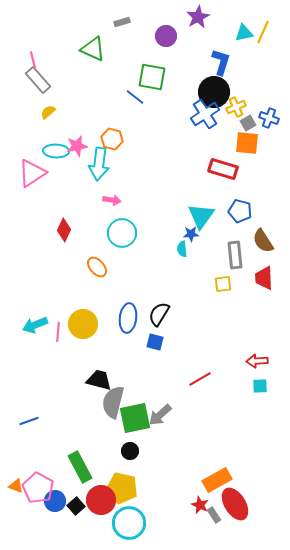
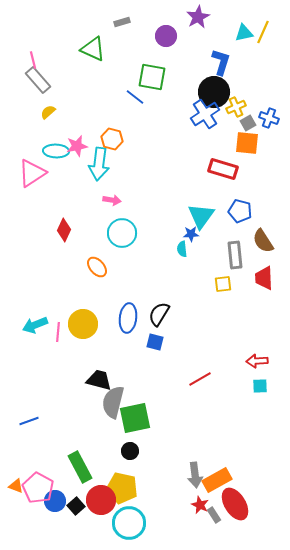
gray arrow at (160, 415): moved 35 px right, 60 px down; rotated 55 degrees counterclockwise
